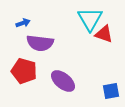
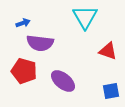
cyan triangle: moved 5 px left, 2 px up
red triangle: moved 4 px right, 17 px down
